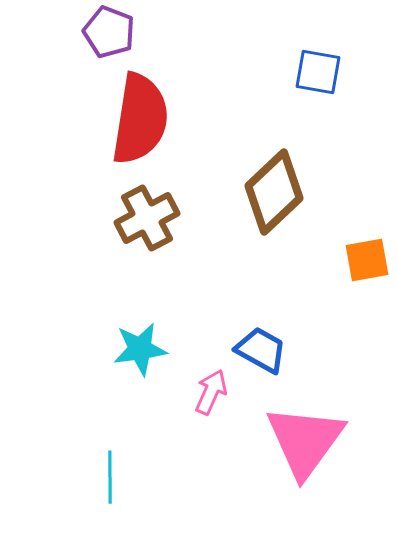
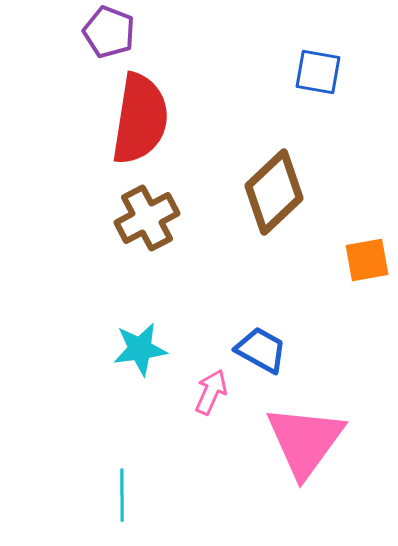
cyan line: moved 12 px right, 18 px down
